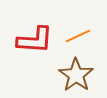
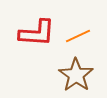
red L-shape: moved 2 px right, 7 px up
